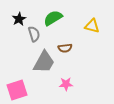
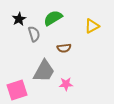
yellow triangle: rotated 42 degrees counterclockwise
brown semicircle: moved 1 px left
gray trapezoid: moved 9 px down
